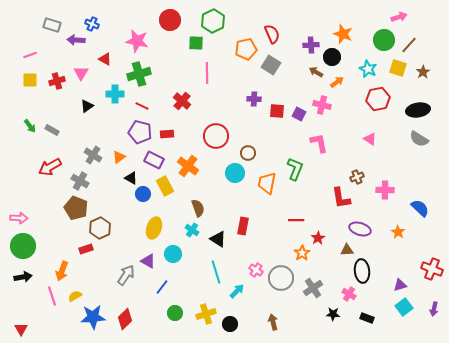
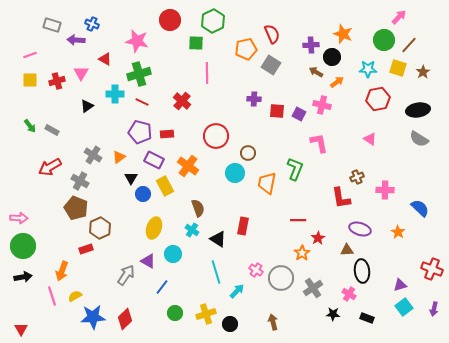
pink arrow at (399, 17): rotated 28 degrees counterclockwise
cyan star at (368, 69): rotated 24 degrees counterclockwise
red line at (142, 106): moved 4 px up
black triangle at (131, 178): rotated 32 degrees clockwise
red line at (296, 220): moved 2 px right
